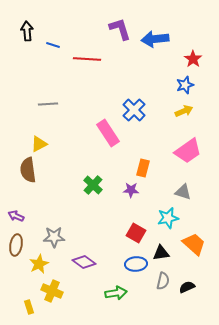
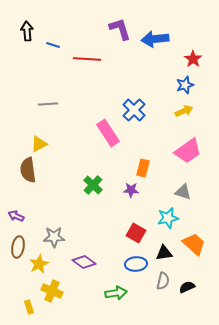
brown ellipse: moved 2 px right, 2 px down
black triangle: moved 3 px right
